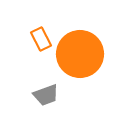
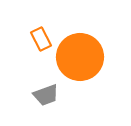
orange circle: moved 3 px down
